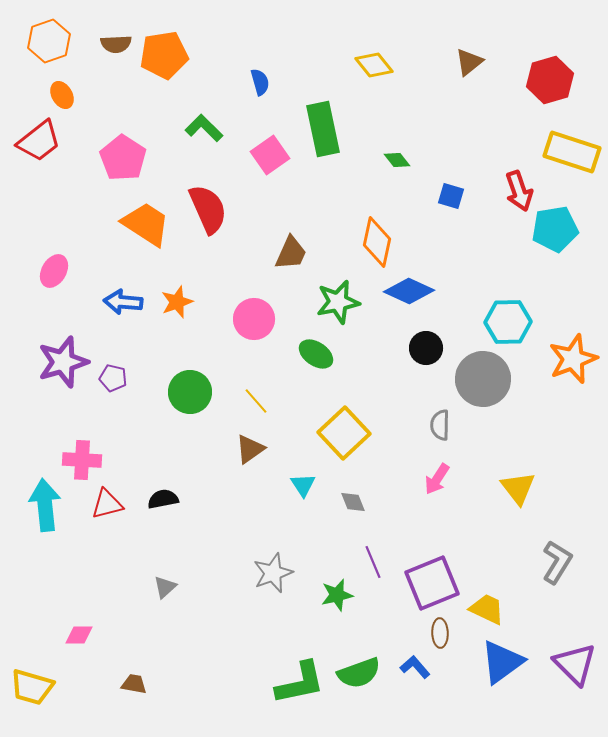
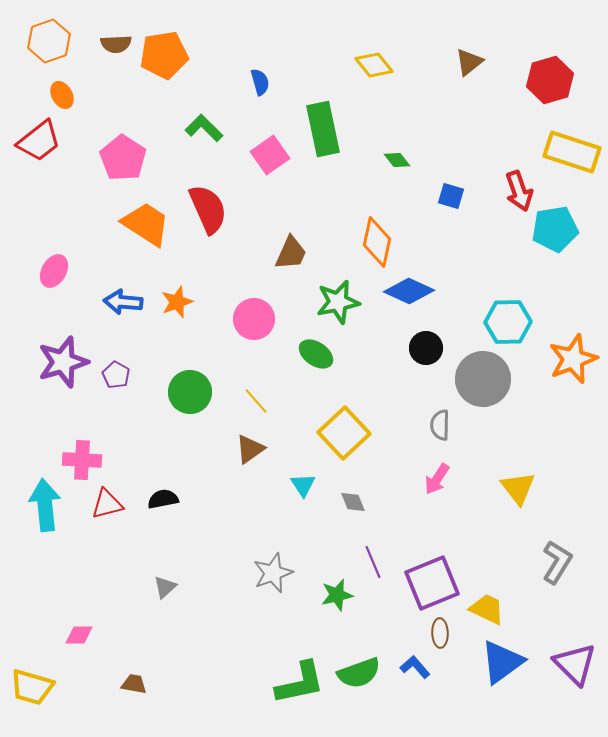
purple pentagon at (113, 378): moved 3 px right, 3 px up; rotated 16 degrees clockwise
